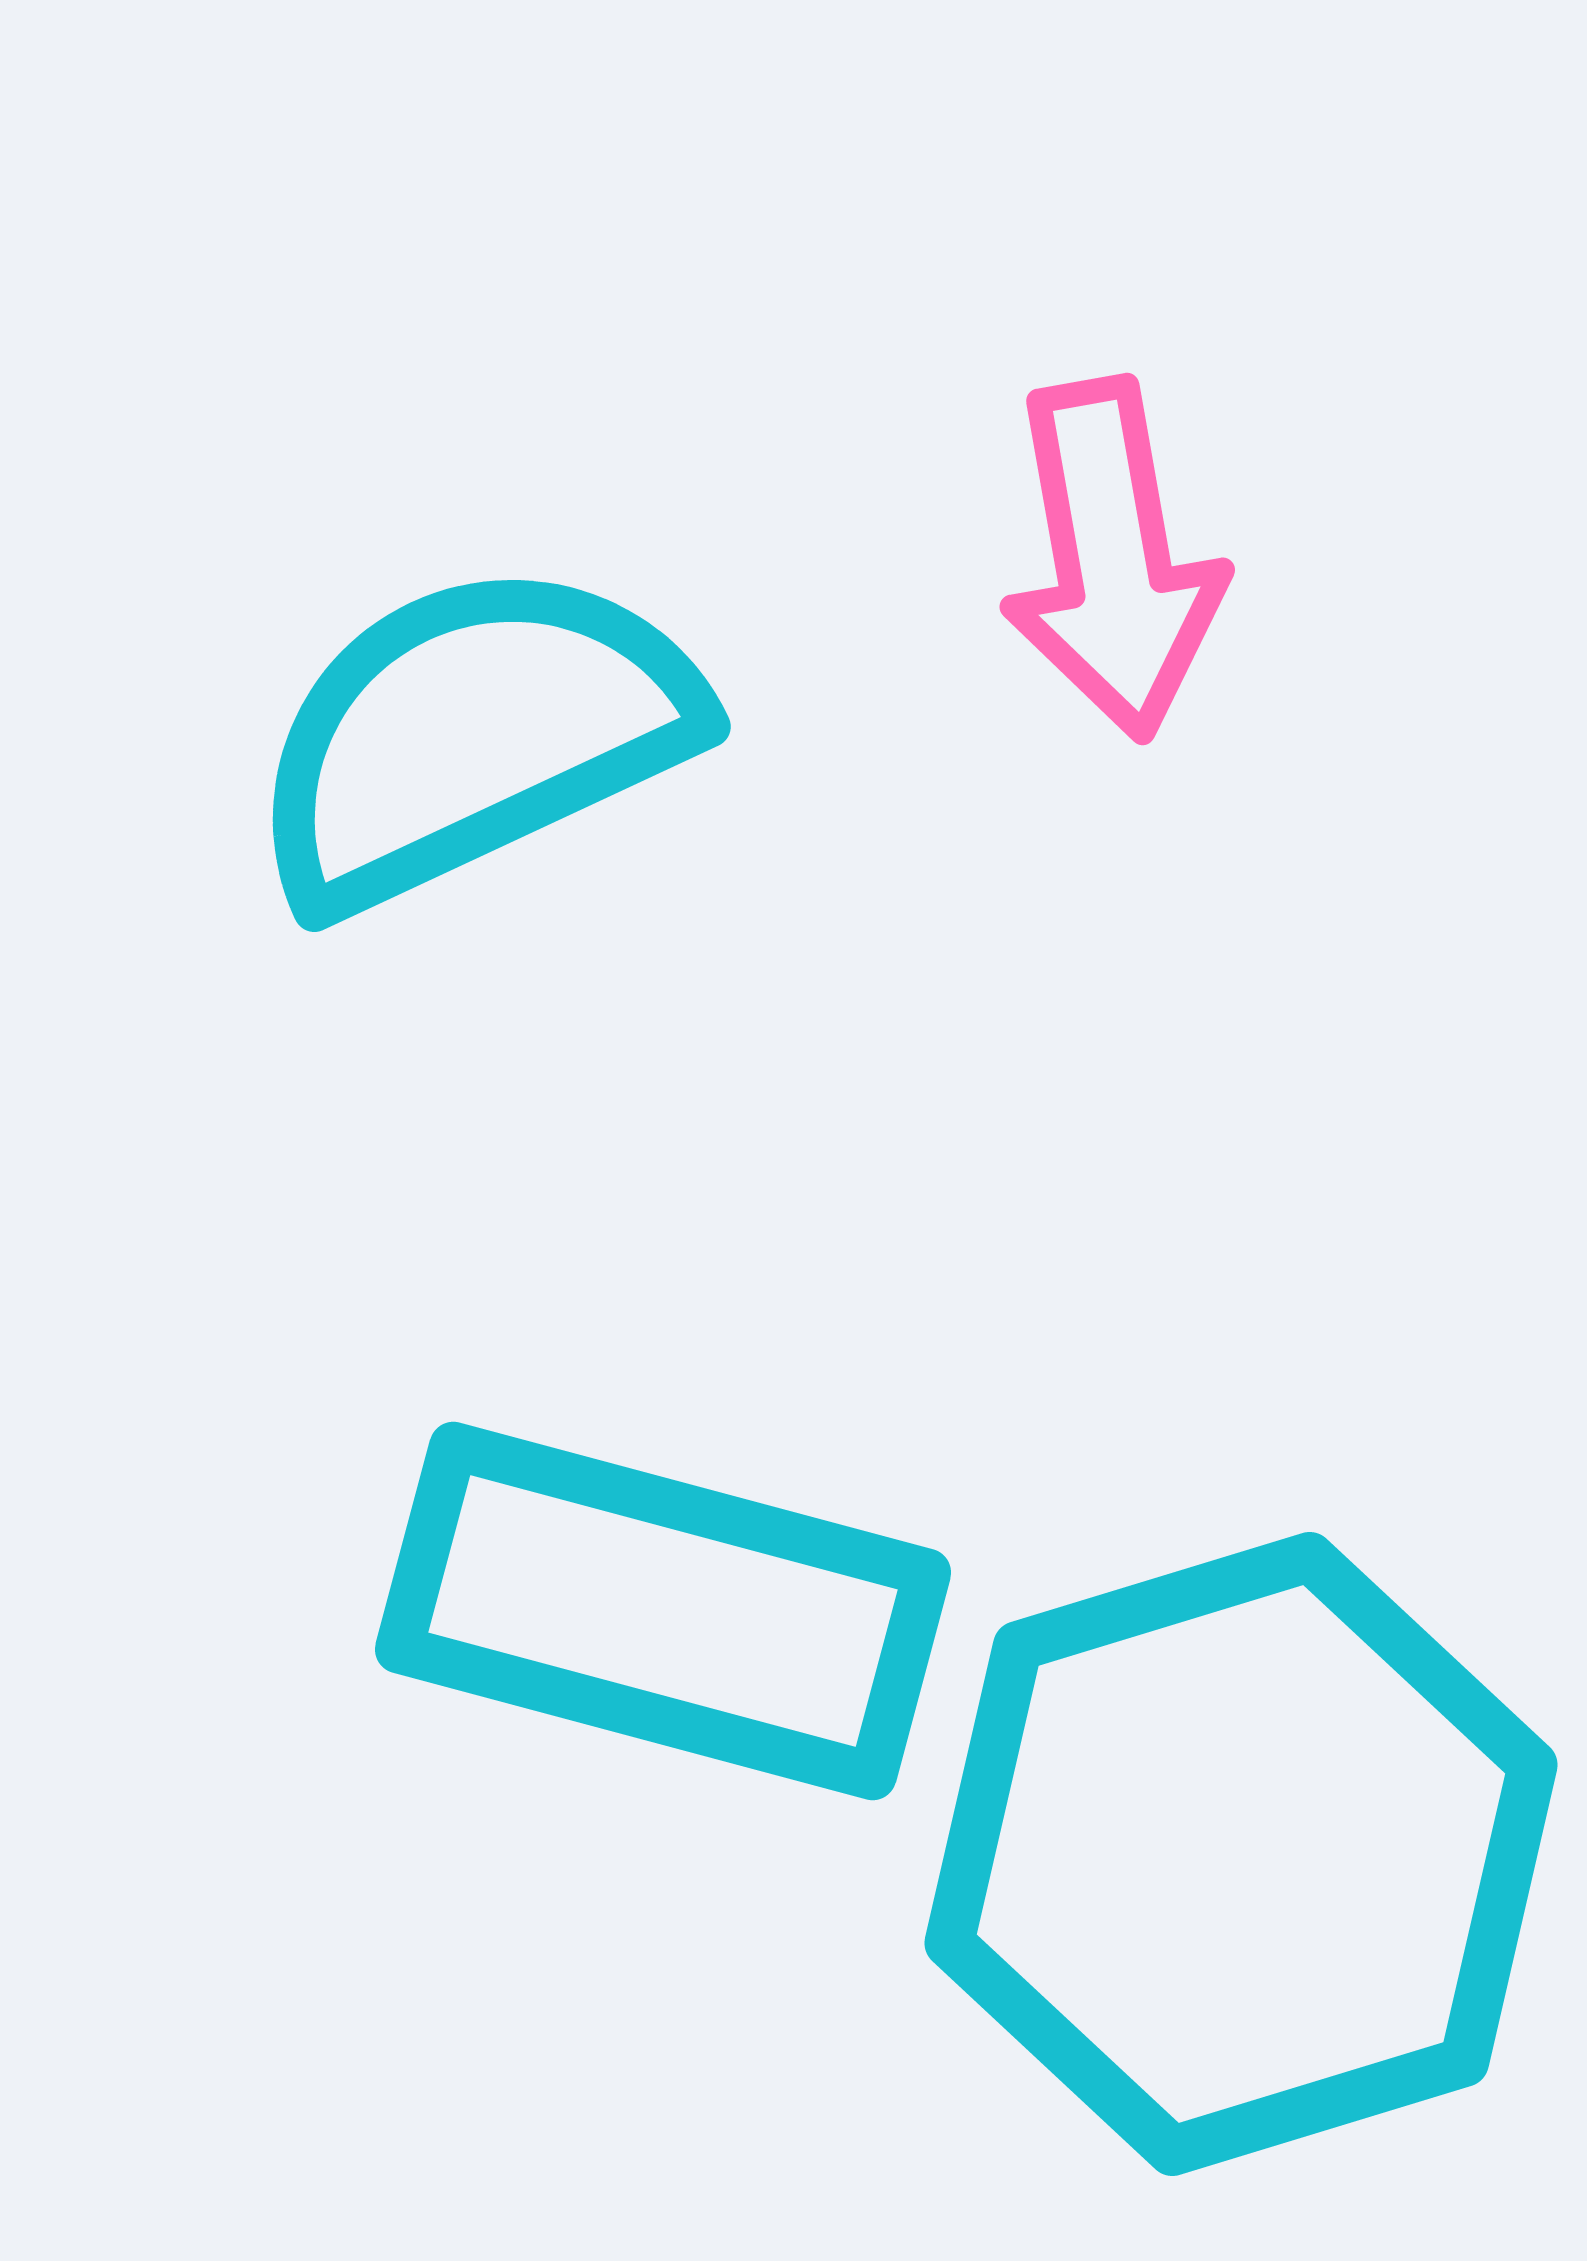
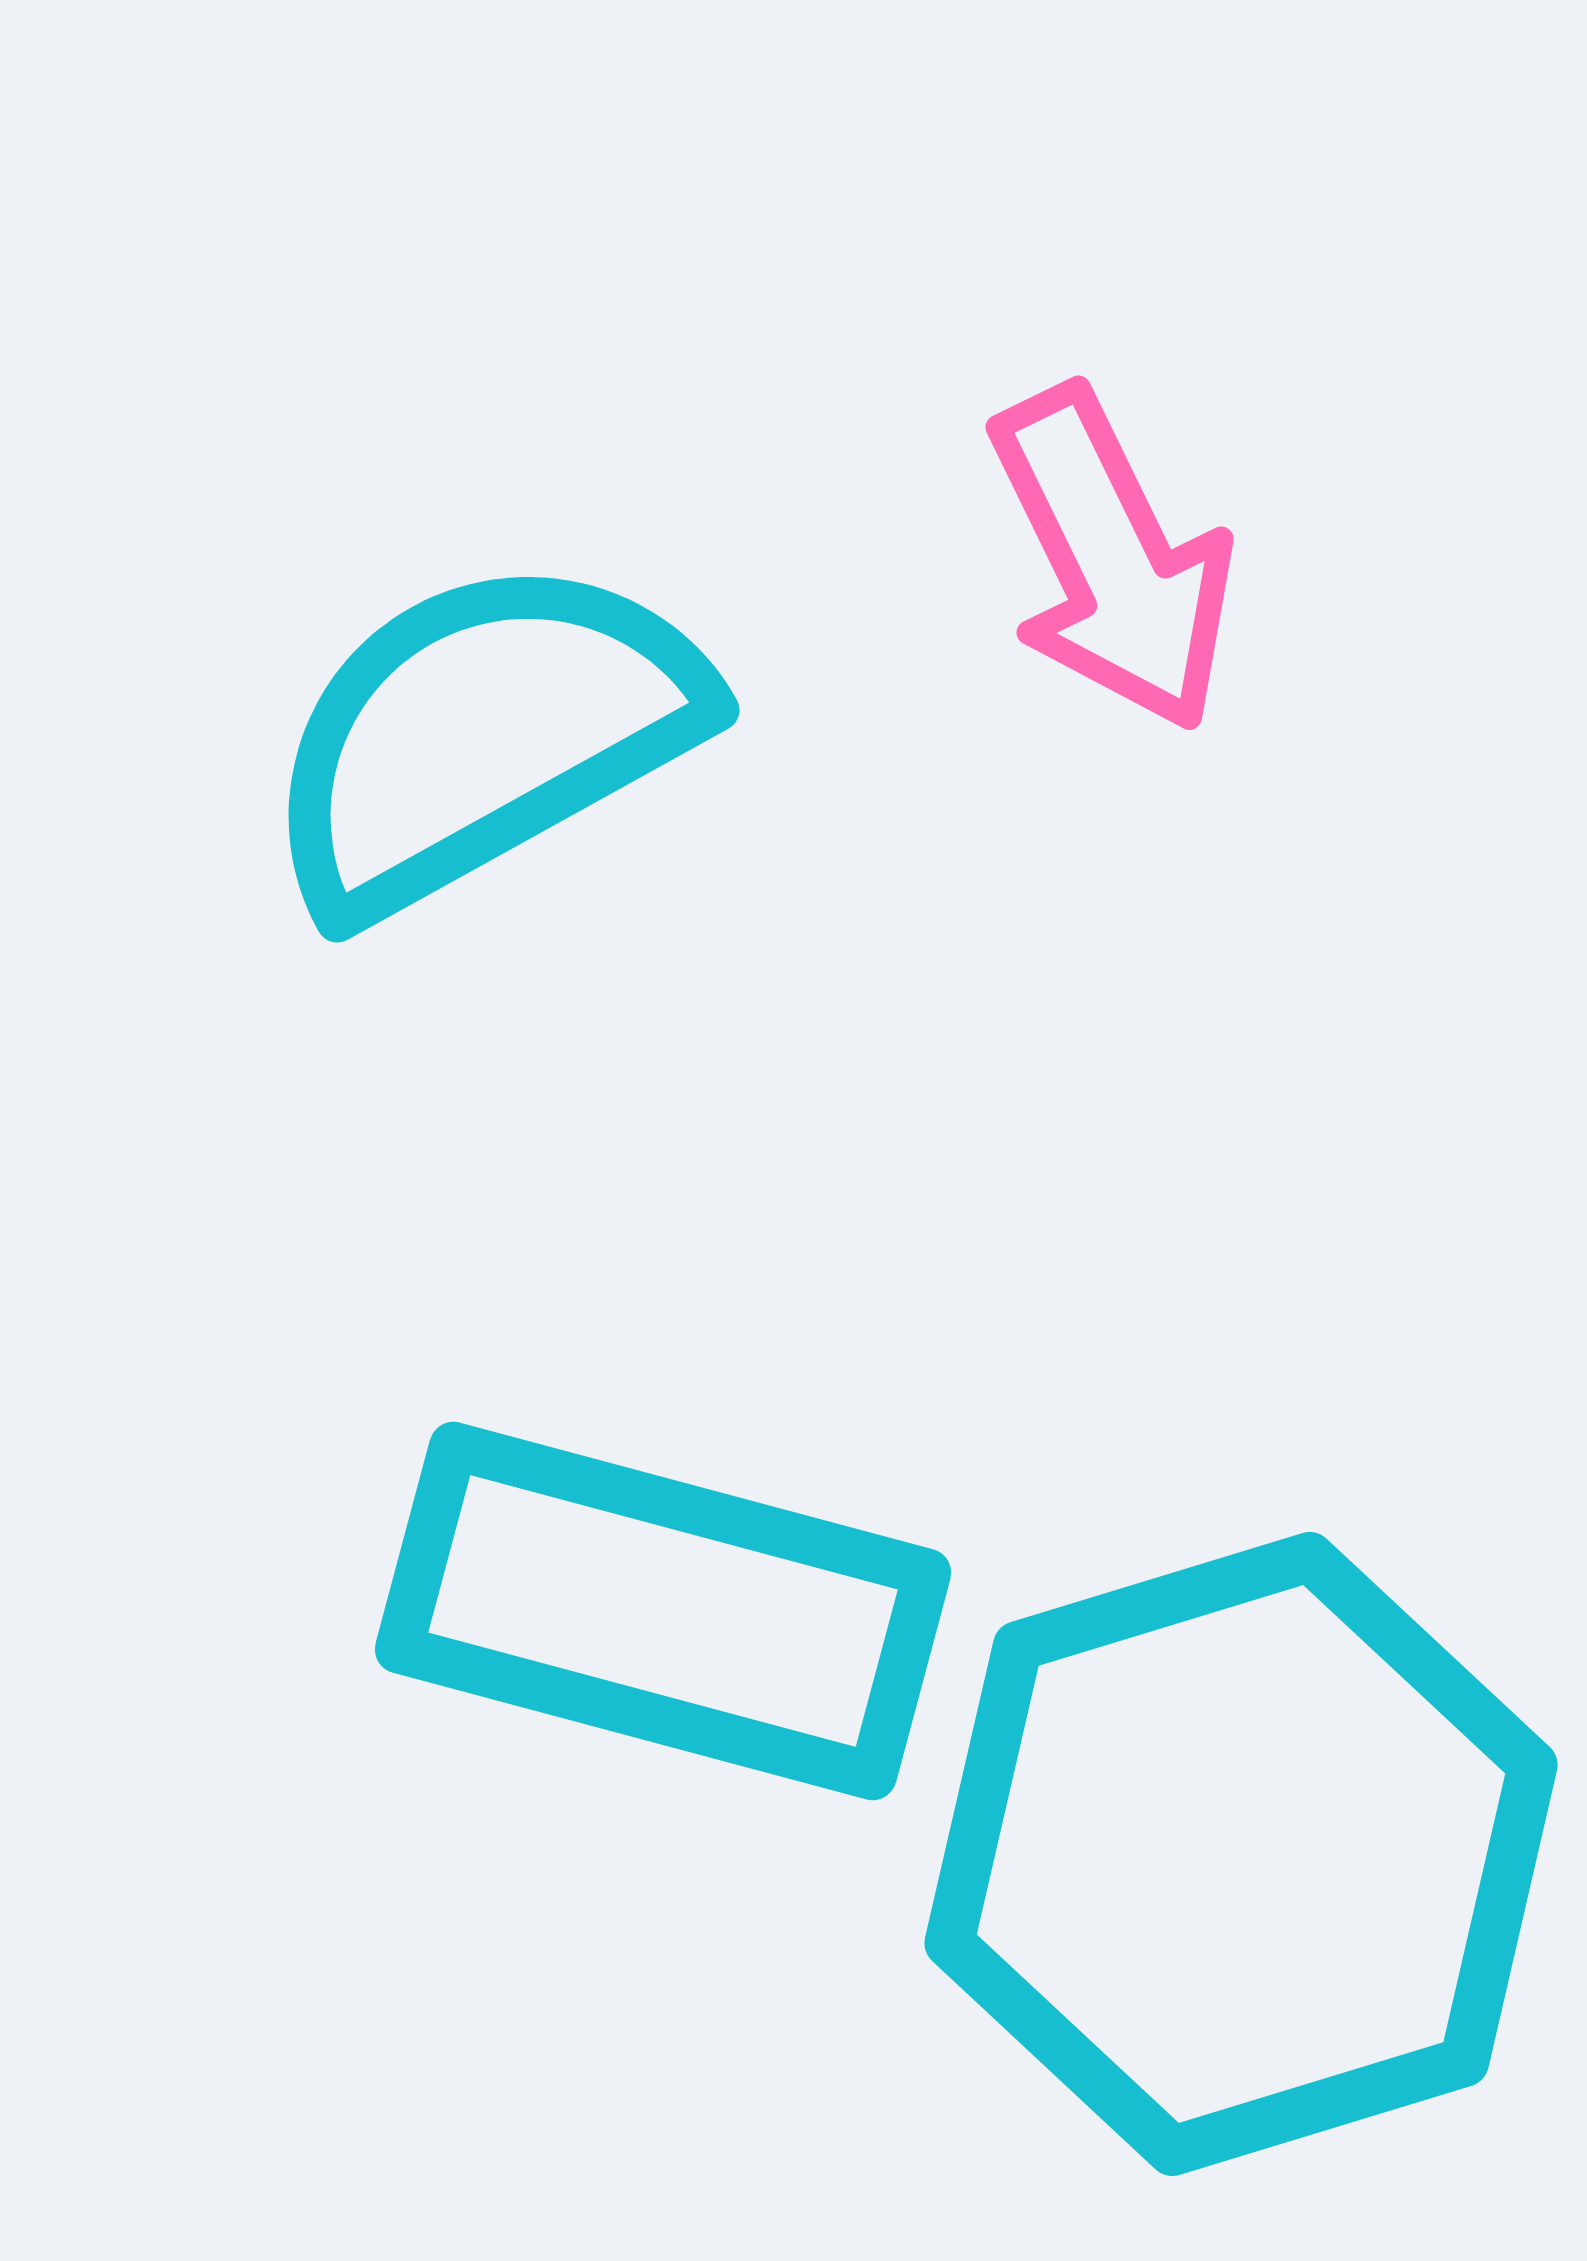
pink arrow: rotated 16 degrees counterclockwise
cyan semicircle: moved 10 px right; rotated 4 degrees counterclockwise
